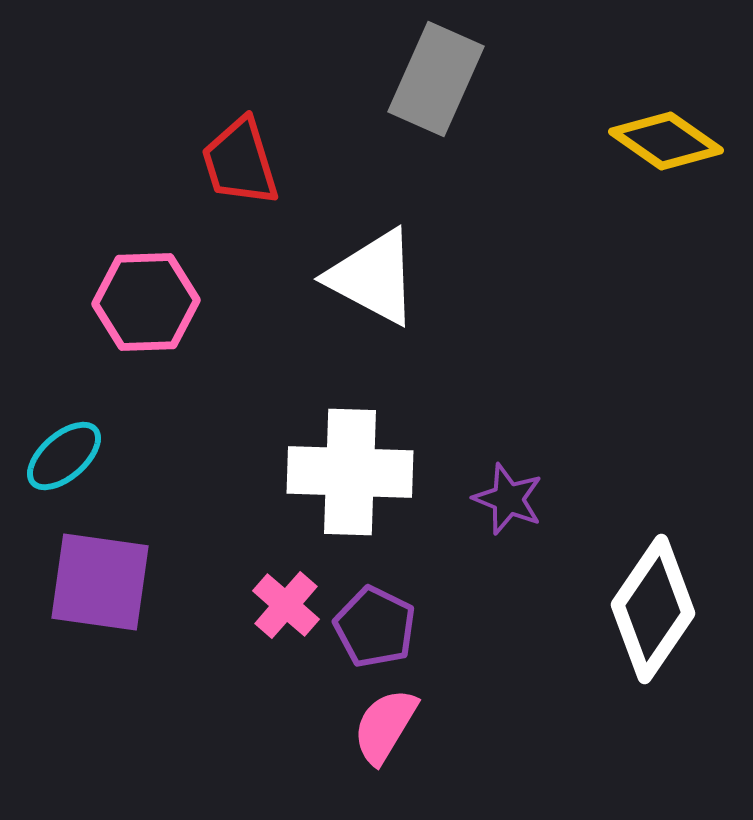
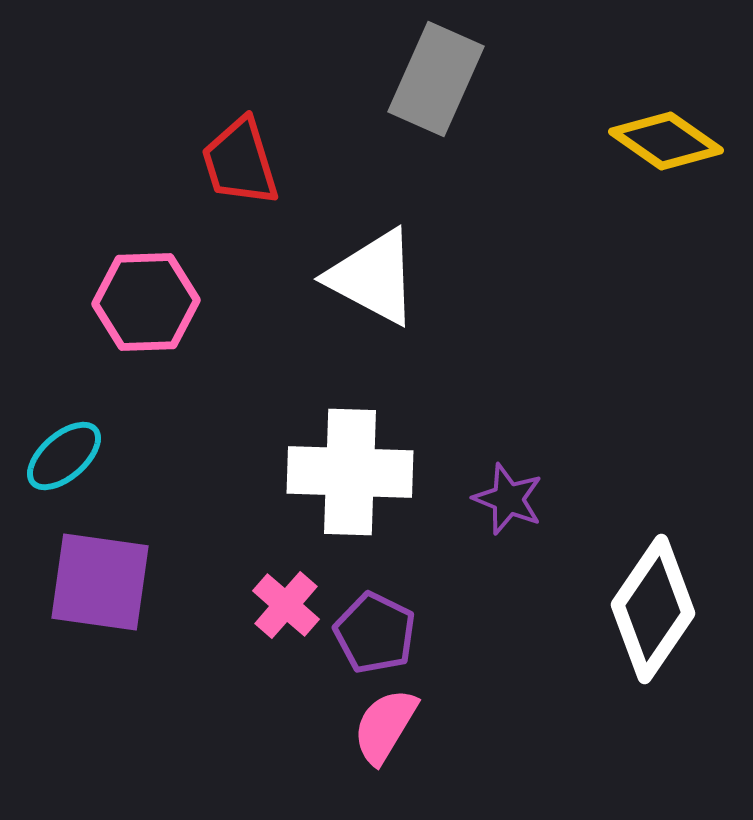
purple pentagon: moved 6 px down
